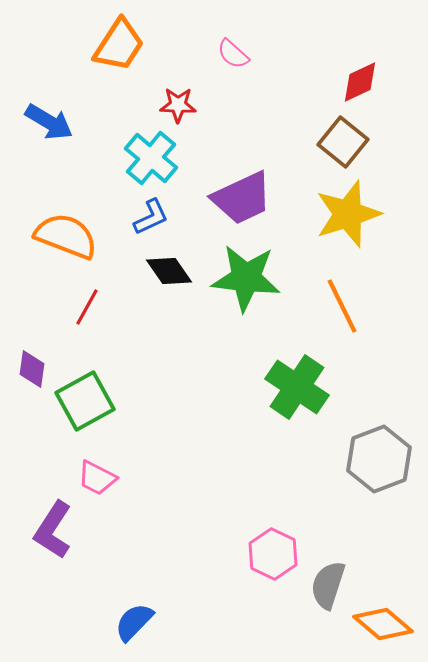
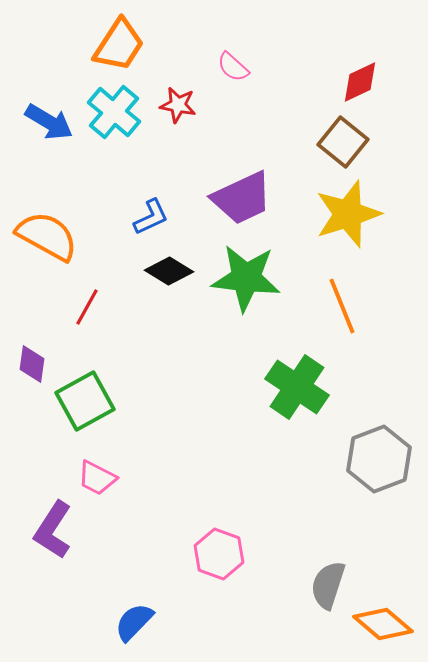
pink semicircle: moved 13 px down
red star: rotated 9 degrees clockwise
cyan cross: moved 37 px left, 46 px up
orange semicircle: moved 19 px left; rotated 8 degrees clockwise
black diamond: rotated 24 degrees counterclockwise
orange line: rotated 4 degrees clockwise
purple diamond: moved 5 px up
pink hexagon: moved 54 px left; rotated 6 degrees counterclockwise
